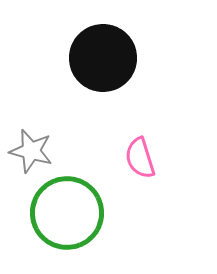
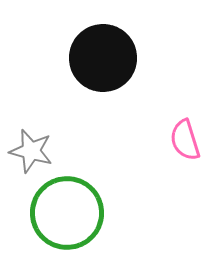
pink semicircle: moved 45 px right, 18 px up
